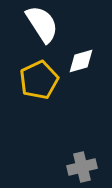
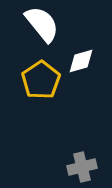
white semicircle: rotated 6 degrees counterclockwise
yellow pentagon: moved 2 px right; rotated 9 degrees counterclockwise
